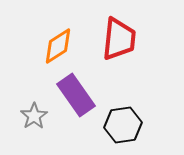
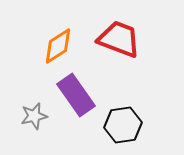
red trapezoid: rotated 75 degrees counterclockwise
gray star: rotated 20 degrees clockwise
